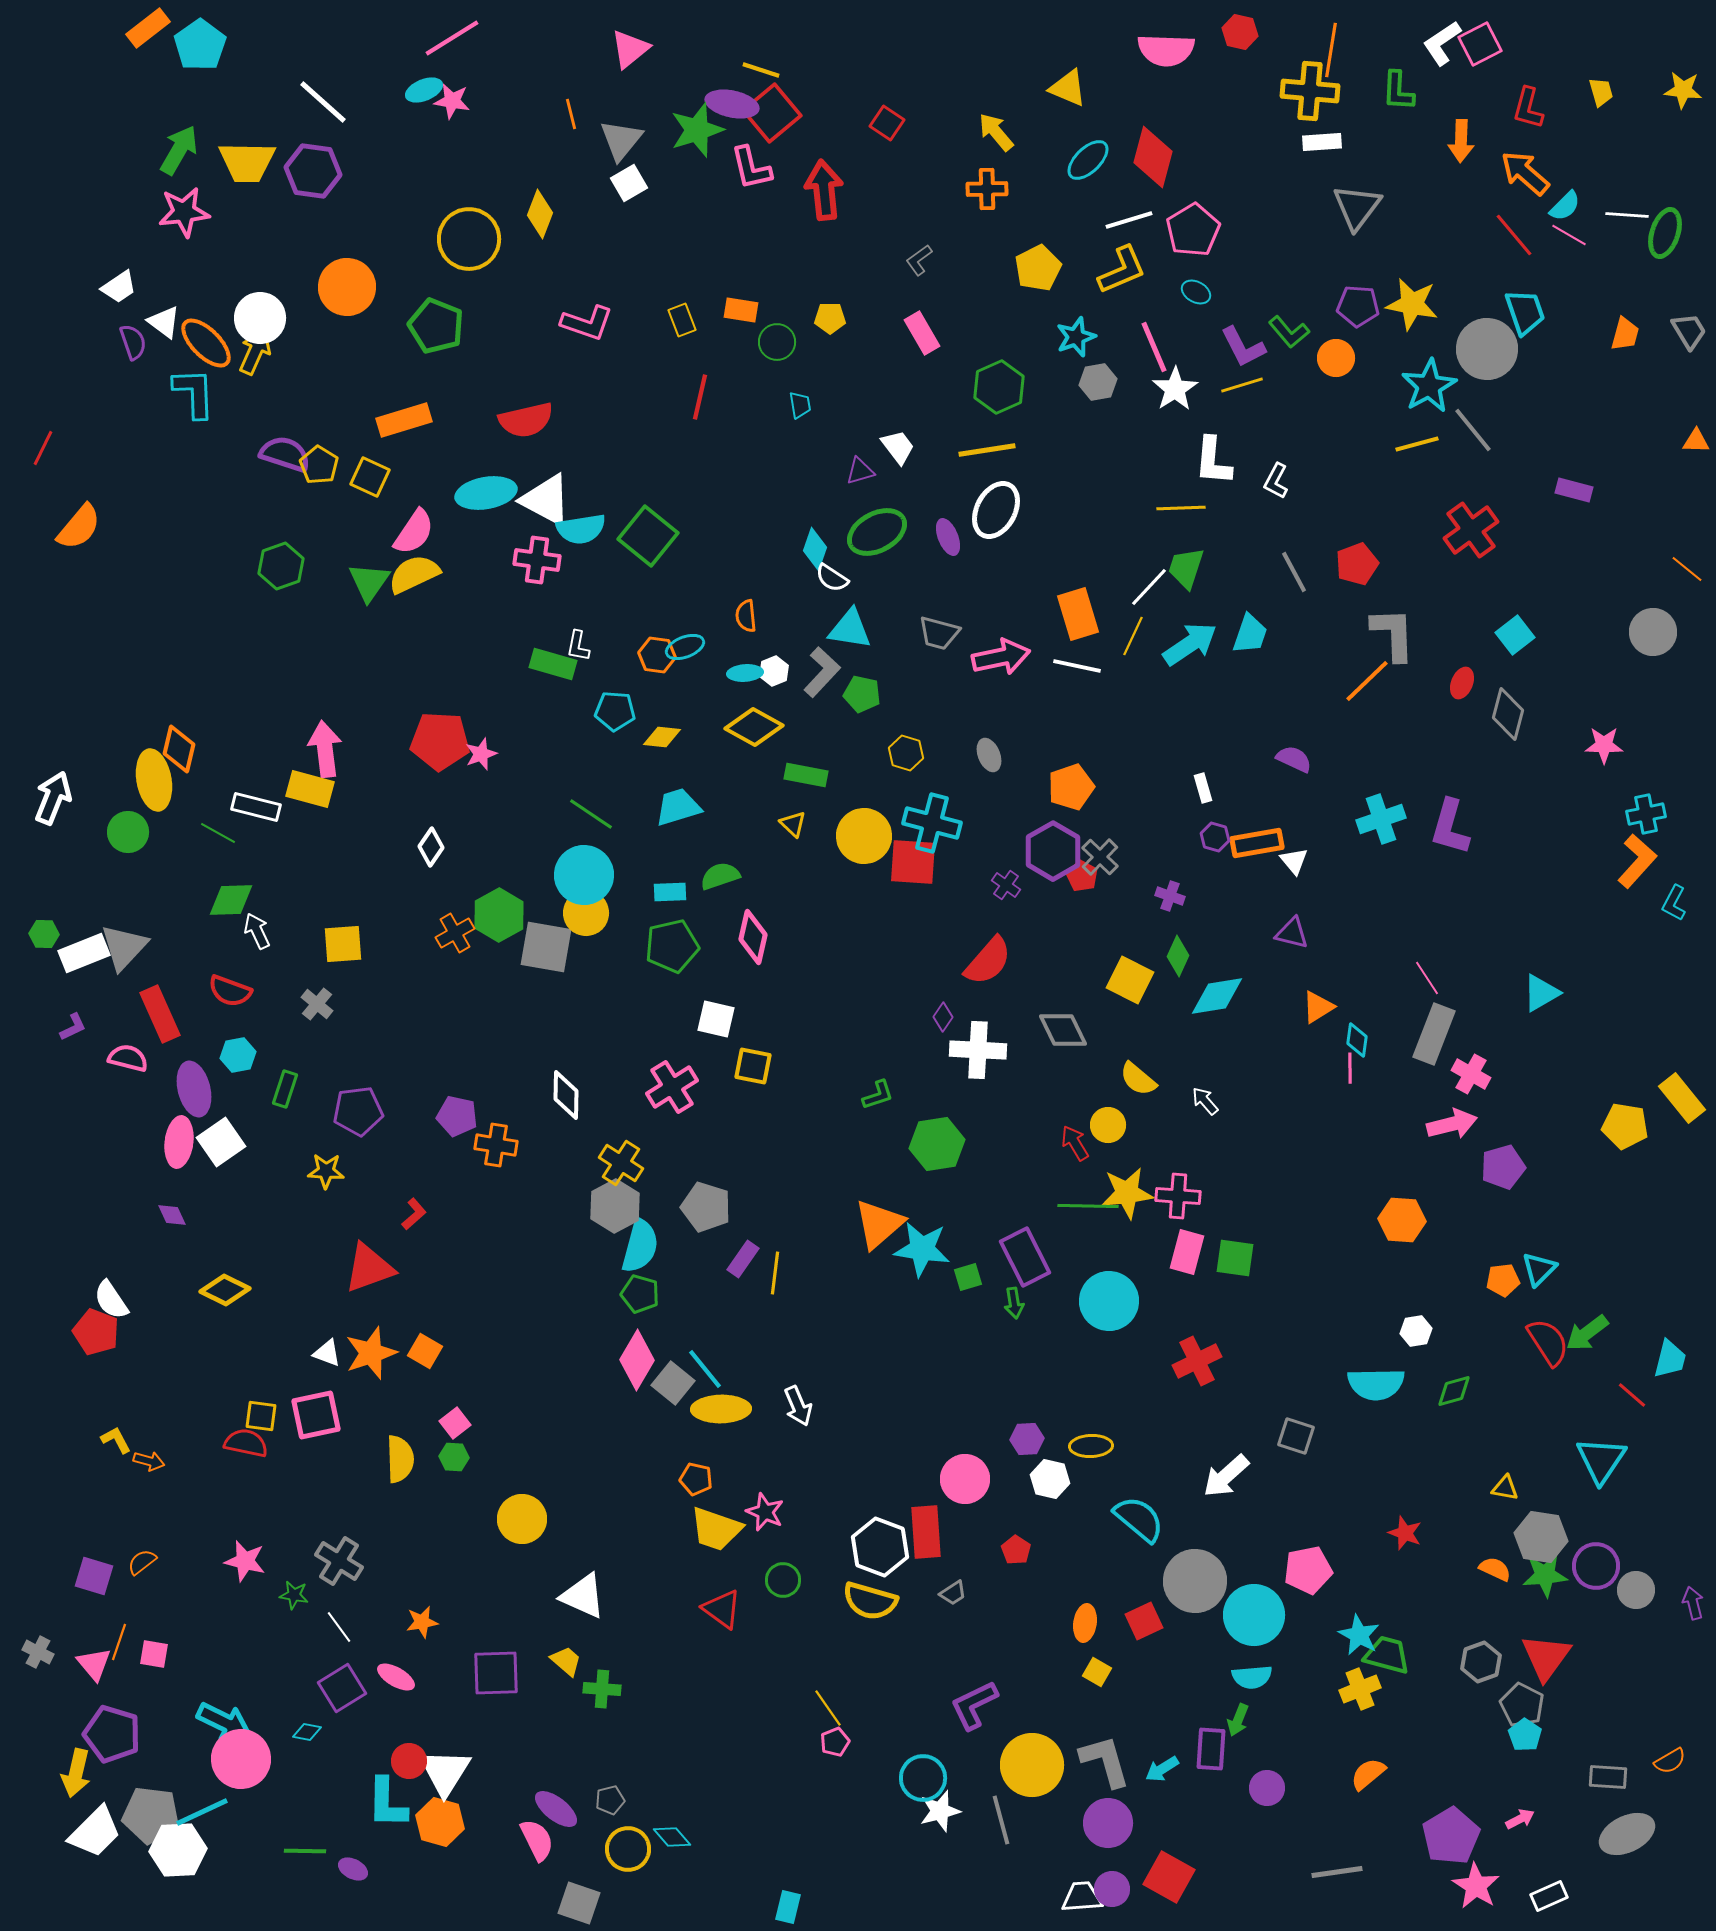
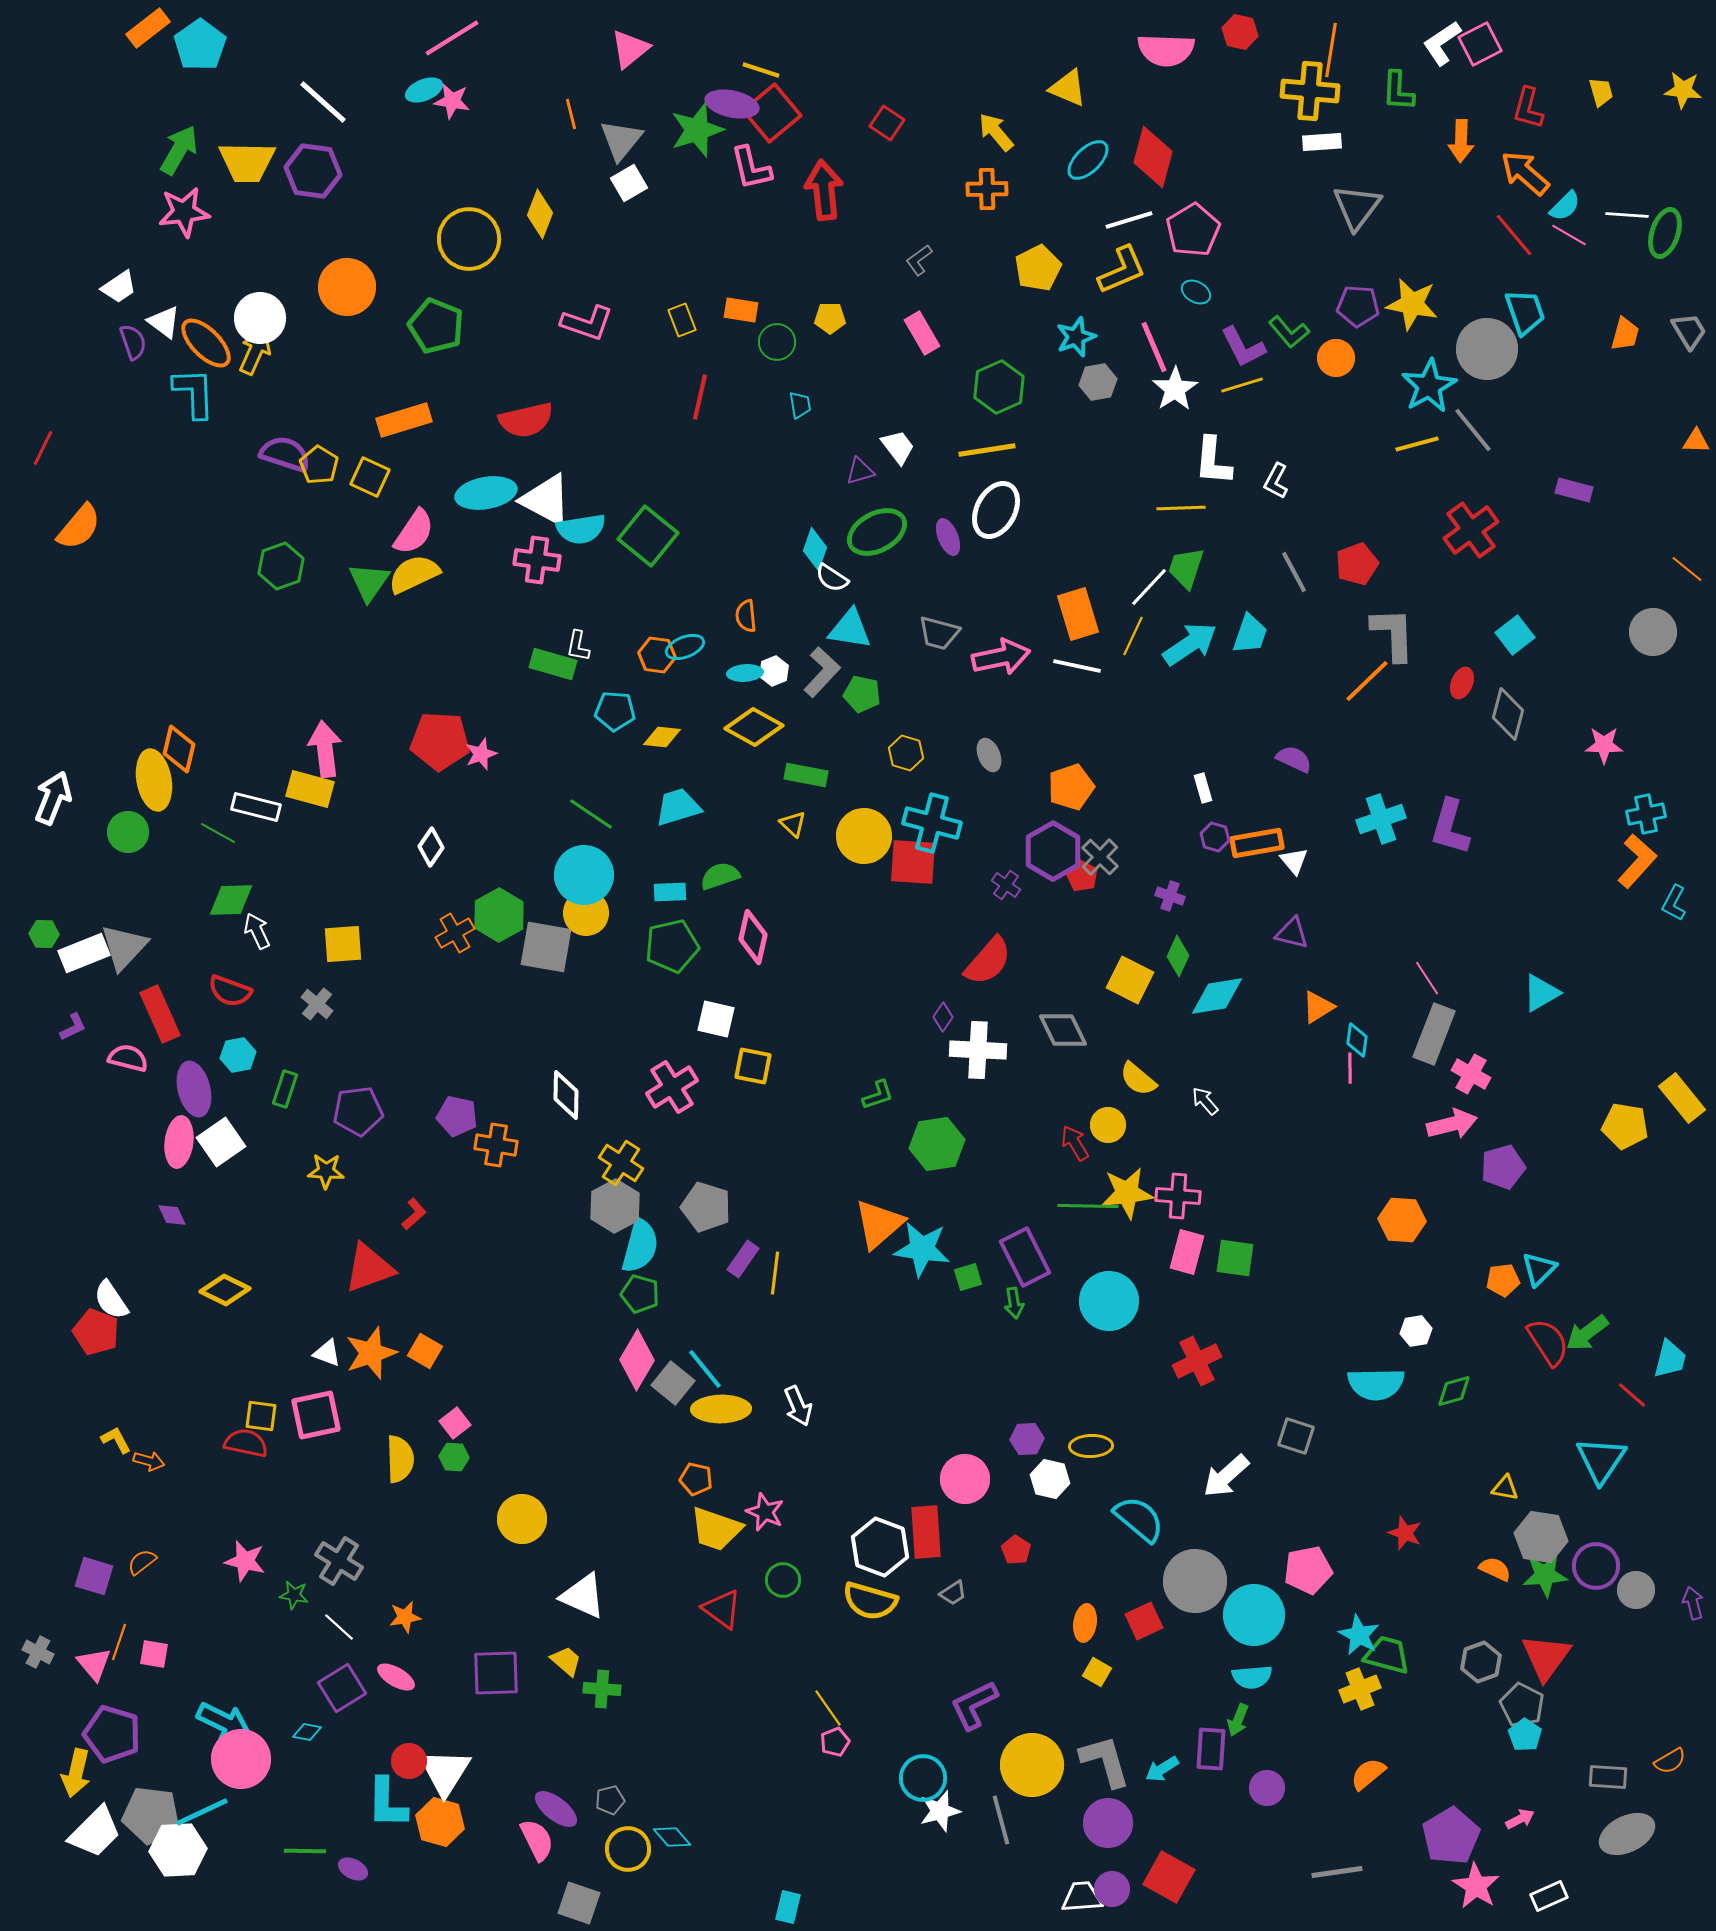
orange star at (422, 1622): moved 17 px left, 5 px up
white line at (339, 1627): rotated 12 degrees counterclockwise
